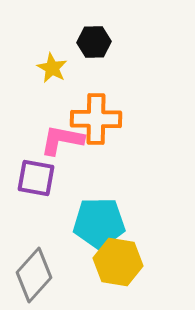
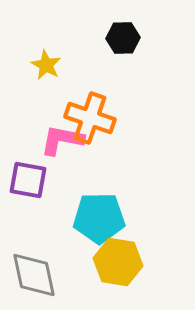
black hexagon: moved 29 px right, 4 px up
yellow star: moved 6 px left, 3 px up
orange cross: moved 6 px left, 1 px up; rotated 18 degrees clockwise
purple square: moved 8 px left, 2 px down
cyan pentagon: moved 5 px up
gray diamond: rotated 54 degrees counterclockwise
